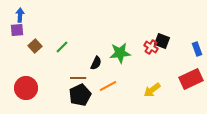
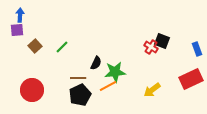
green star: moved 5 px left, 19 px down
red circle: moved 6 px right, 2 px down
